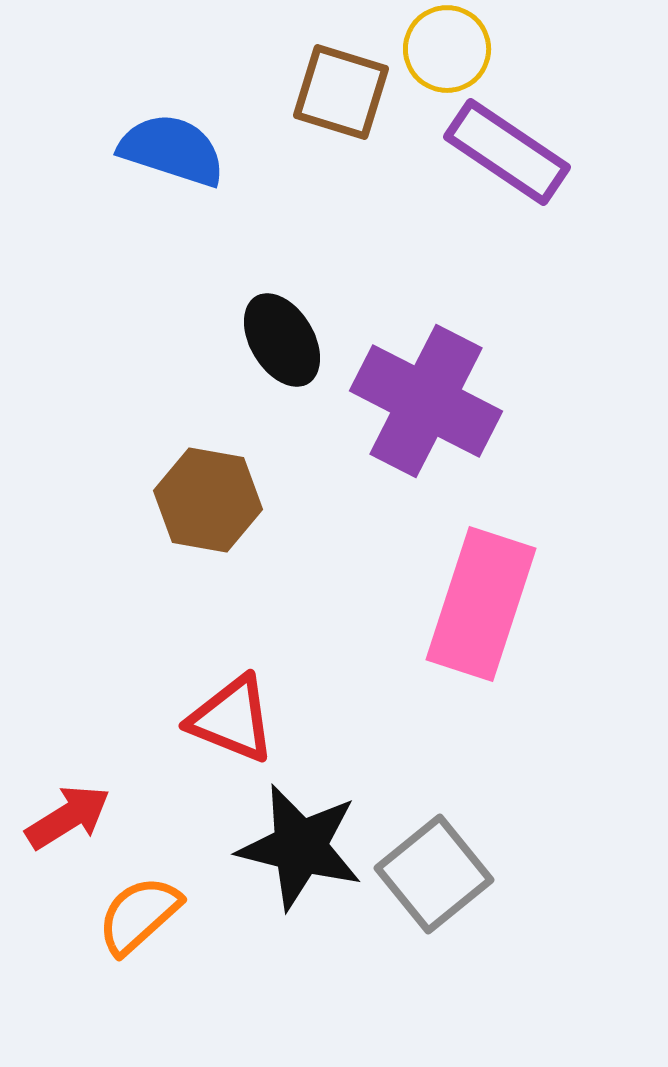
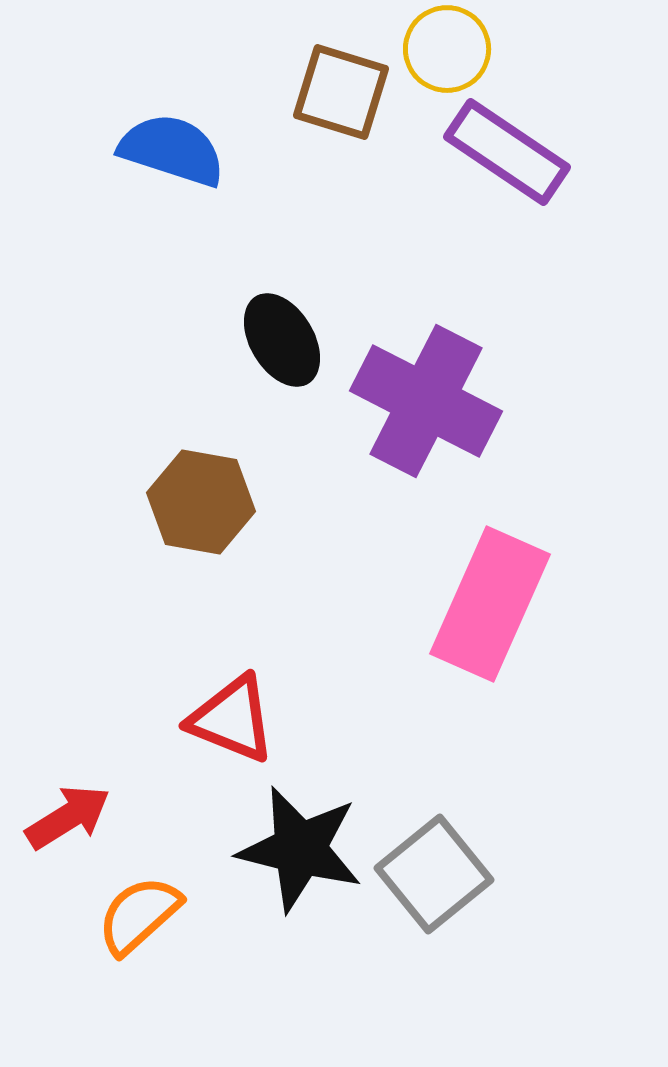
brown hexagon: moved 7 px left, 2 px down
pink rectangle: moved 9 px right; rotated 6 degrees clockwise
black star: moved 2 px down
